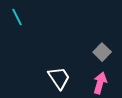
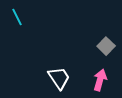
gray square: moved 4 px right, 6 px up
pink arrow: moved 3 px up
